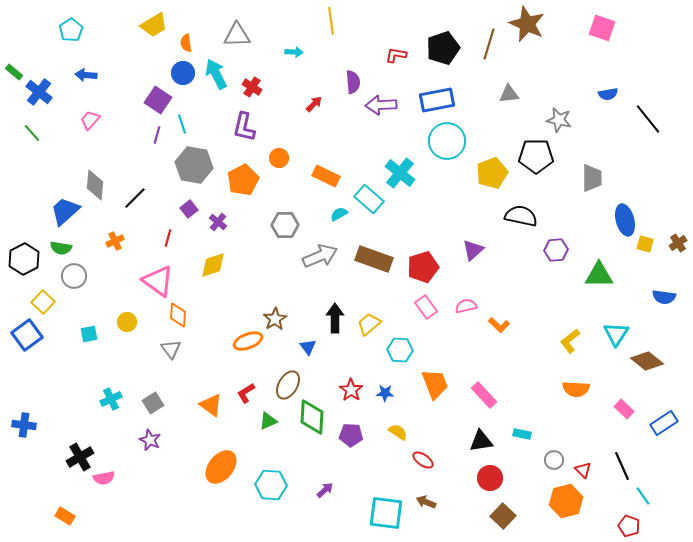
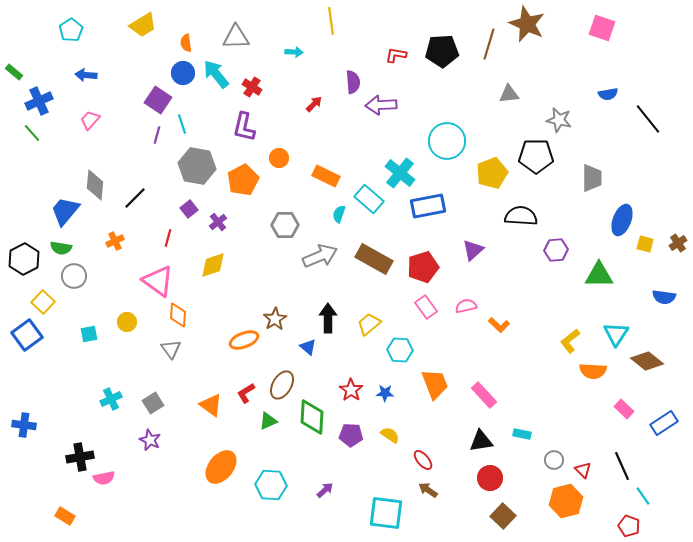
yellow trapezoid at (154, 25): moved 11 px left
gray triangle at (237, 35): moved 1 px left, 2 px down
black pentagon at (443, 48): moved 1 px left, 3 px down; rotated 16 degrees clockwise
cyan arrow at (216, 74): rotated 12 degrees counterclockwise
blue cross at (39, 92): moved 9 px down; rotated 28 degrees clockwise
blue rectangle at (437, 100): moved 9 px left, 106 px down
gray hexagon at (194, 165): moved 3 px right, 1 px down
blue trapezoid at (65, 211): rotated 8 degrees counterclockwise
cyan semicircle at (339, 214): rotated 42 degrees counterclockwise
black semicircle at (521, 216): rotated 8 degrees counterclockwise
blue ellipse at (625, 220): moved 3 px left; rotated 36 degrees clockwise
purple cross at (218, 222): rotated 12 degrees clockwise
brown rectangle at (374, 259): rotated 9 degrees clockwise
black arrow at (335, 318): moved 7 px left
orange ellipse at (248, 341): moved 4 px left, 1 px up
blue triangle at (308, 347): rotated 12 degrees counterclockwise
brown ellipse at (288, 385): moved 6 px left
orange semicircle at (576, 389): moved 17 px right, 18 px up
yellow semicircle at (398, 432): moved 8 px left, 3 px down
black cross at (80, 457): rotated 20 degrees clockwise
red ellipse at (423, 460): rotated 15 degrees clockwise
brown arrow at (426, 502): moved 2 px right, 12 px up; rotated 12 degrees clockwise
